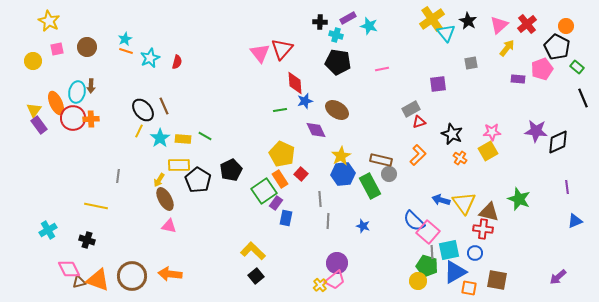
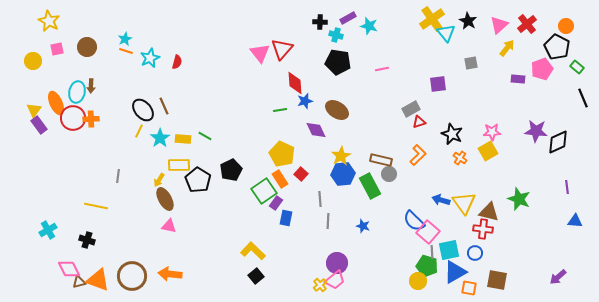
blue triangle at (575, 221): rotated 28 degrees clockwise
